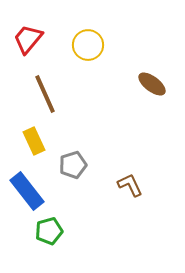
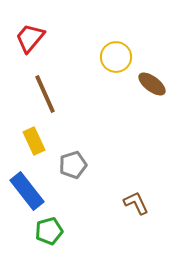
red trapezoid: moved 2 px right, 1 px up
yellow circle: moved 28 px right, 12 px down
brown L-shape: moved 6 px right, 18 px down
